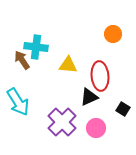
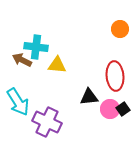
orange circle: moved 7 px right, 5 px up
brown arrow: rotated 30 degrees counterclockwise
yellow triangle: moved 11 px left
red ellipse: moved 15 px right
black triangle: rotated 18 degrees clockwise
black square: rotated 24 degrees clockwise
purple cross: moved 15 px left; rotated 20 degrees counterclockwise
pink circle: moved 14 px right, 19 px up
